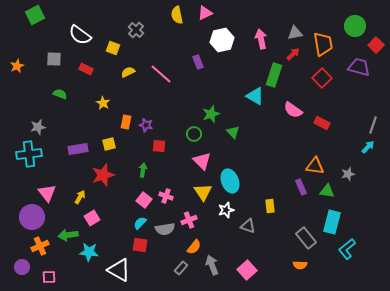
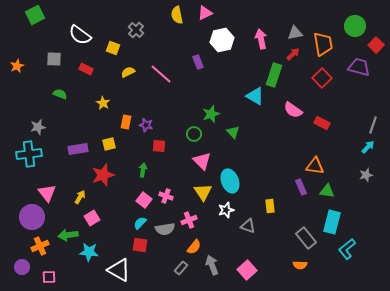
gray star at (348, 174): moved 18 px right, 1 px down
